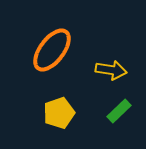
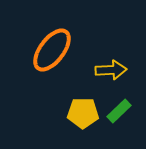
yellow arrow: rotated 12 degrees counterclockwise
yellow pentagon: moved 24 px right; rotated 20 degrees clockwise
